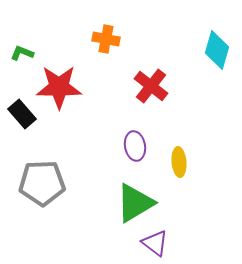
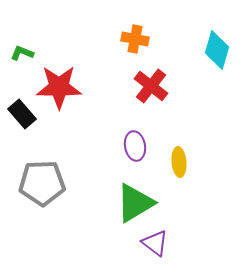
orange cross: moved 29 px right
